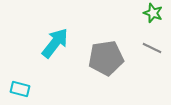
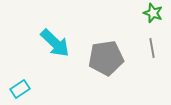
cyan arrow: rotated 96 degrees clockwise
gray line: rotated 54 degrees clockwise
cyan rectangle: rotated 48 degrees counterclockwise
